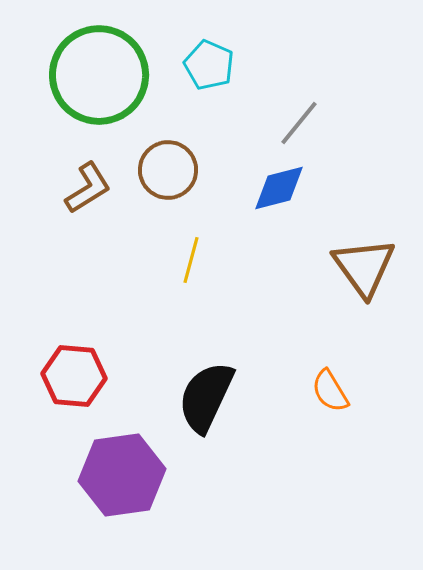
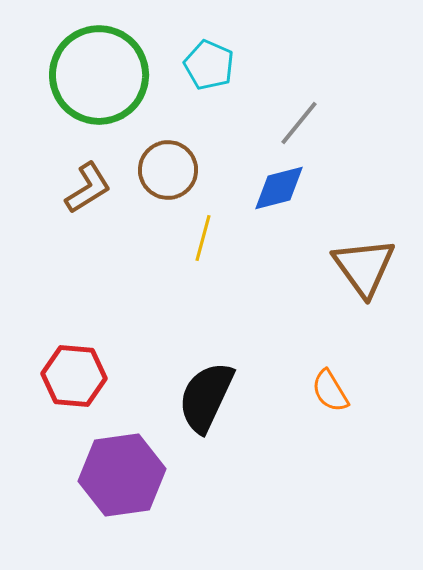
yellow line: moved 12 px right, 22 px up
